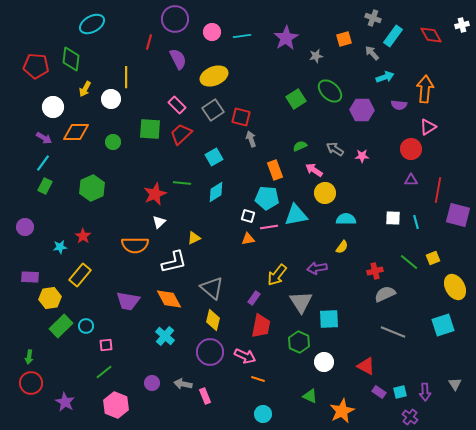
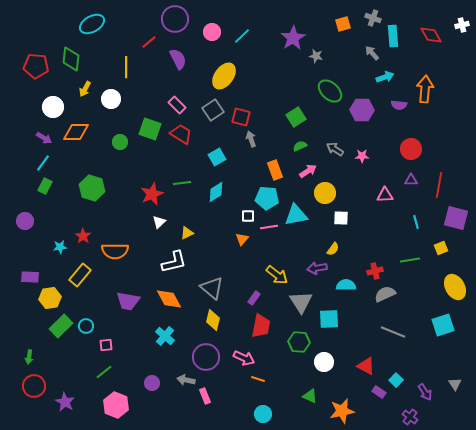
cyan line at (242, 36): rotated 36 degrees counterclockwise
cyan rectangle at (393, 36): rotated 40 degrees counterclockwise
purple star at (286, 38): moved 7 px right
orange square at (344, 39): moved 1 px left, 15 px up
red line at (149, 42): rotated 35 degrees clockwise
gray star at (316, 56): rotated 24 degrees clockwise
yellow ellipse at (214, 76): moved 10 px right; rotated 32 degrees counterclockwise
yellow line at (126, 77): moved 10 px up
green square at (296, 99): moved 18 px down
pink triangle at (428, 127): moved 43 px left, 68 px down; rotated 30 degrees clockwise
green square at (150, 129): rotated 15 degrees clockwise
red trapezoid at (181, 134): rotated 75 degrees clockwise
green circle at (113, 142): moved 7 px right
cyan square at (214, 157): moved 3 px right
pink arrow at (314, 170): moved 6 px left, 1 px down; rotated 114 degrees clockwise
green line at (182, 183): rotated 12 degrees counterclockwise
green hexagon at (92, 188): rotated 20 degrees counterclockwise
red line at (438, 190): moved 1 px right, 5 px up
red star at (155, 194): moved 3 px left
purple square at (458, 215): moved 2 px left, 3 px down
white square at (248, 216): rotated 16 degrees counterclockwise
white square at (393, 218): moved 52 px left
cyan semicircle at (346, 219): moved 66 px down
purple circle at (25, 227): moved 6 px up
yellow triangle at (194, 238): moved 7 px left, 5 px up
orange triangle at (248, 239): moved 6 px left; rotated 40 degrees counterclockwise
orange semicircle at (135, 245): moved 20 px left, 6 px down
yellow semicircle at (342, 247): moved 9 px left, 2 px down
yellow square at (433, 258): moved 8 px right, 10 px up
green line at (409, 262): moved 1 px right, 2 px up; rotated 48 degrees counterclockwise
yellow arrow at (277, 275): rotated 90 degrees counterclockwise
green hexagon at (299, 342): rotated 20 degrees counterclockwise
purple circle at (210, 352): moved 4 px left, 5 px down
pink arrow at (245, 356): moved 1 px left, 2 px down
red circle at (31, 383): moved 3 px right, 3 px down
gray arrow at (183, 384): moved 3 px right, 4 px up
cyan square at (400, 392): moved 4 px left, 12 px up; rotated 32 degrees counterclockwise
purple arrow at (425, 392): rotated 30 degrees counterclockwise
orange star at (342, 411): rotated 15 degrees clockwise
